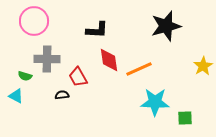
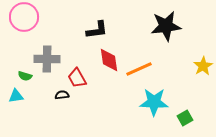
pink circle: moved 10 px left, 4 px up
black star: rotated 8 degrees clockwise
black L-shape: rotated 10 degrees counterclockwise
red trapezoid: moved 1 px left, 1 px down
cyan triangle: rotated 35 degrees counterclockwise
cyan star: moved 1 px left
green square: rotated 28 degrees counterclockwise
